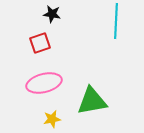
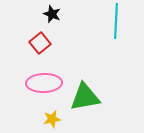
black star: rotated 12 degrees clockwise
red square: rotated 20 degrees counterclockwise
pink ellipse: rotated 12 degrees clockwise
green triangle: moved 7 px left, 4 px up
